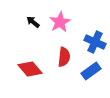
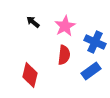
pink star: moved 5 px right, 4 px down
red semicircle: moved 2 px up
red diamond: moved 6 px down; rotated 55 degrees clockwise
